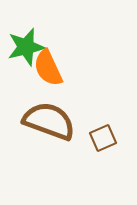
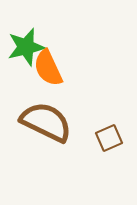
brown semicircle: moved 3 px left, 1 px down; rotated 6 degrees clockwise
brown square: moved 6 px right
